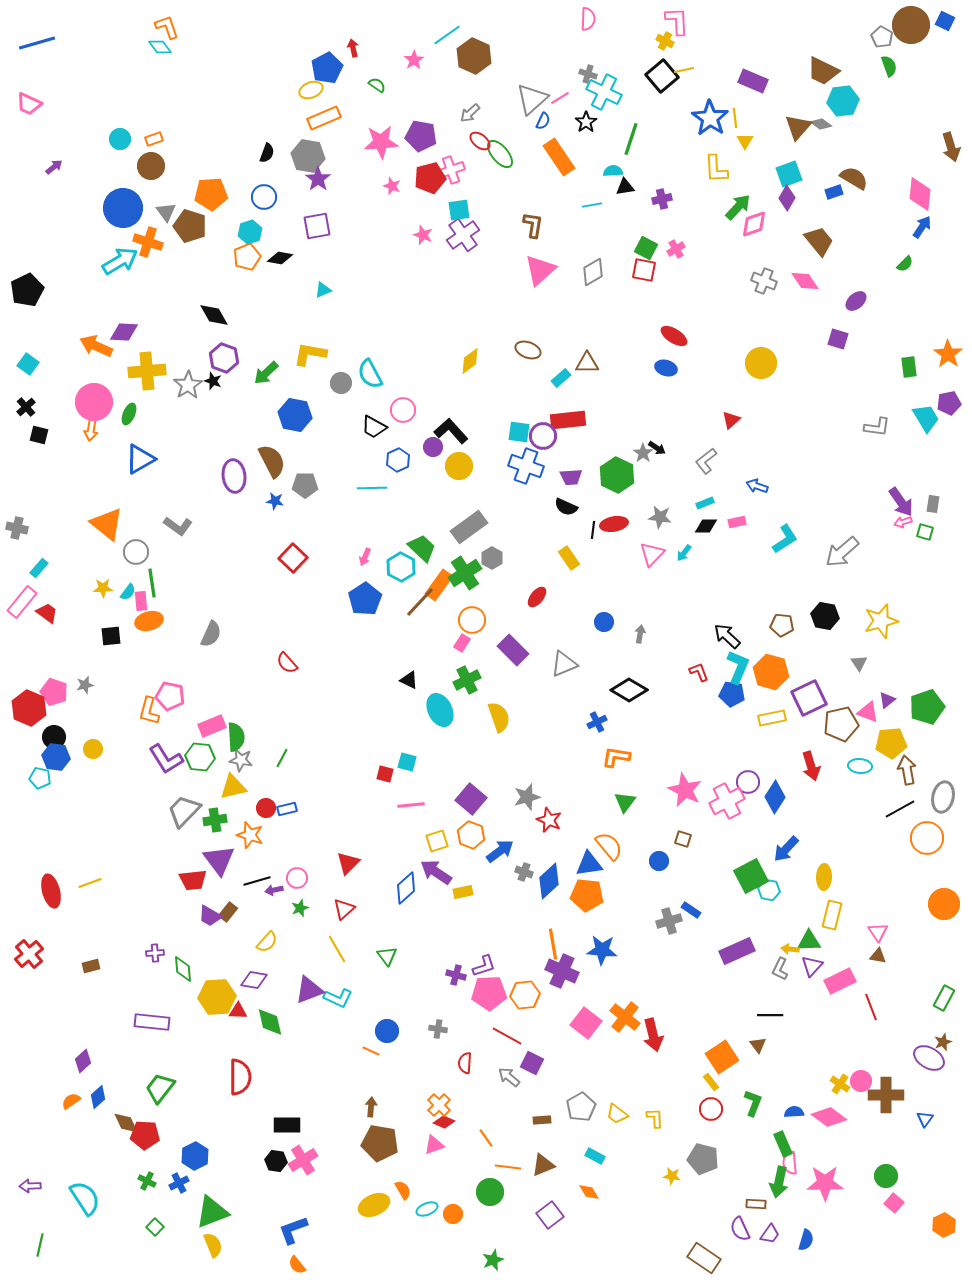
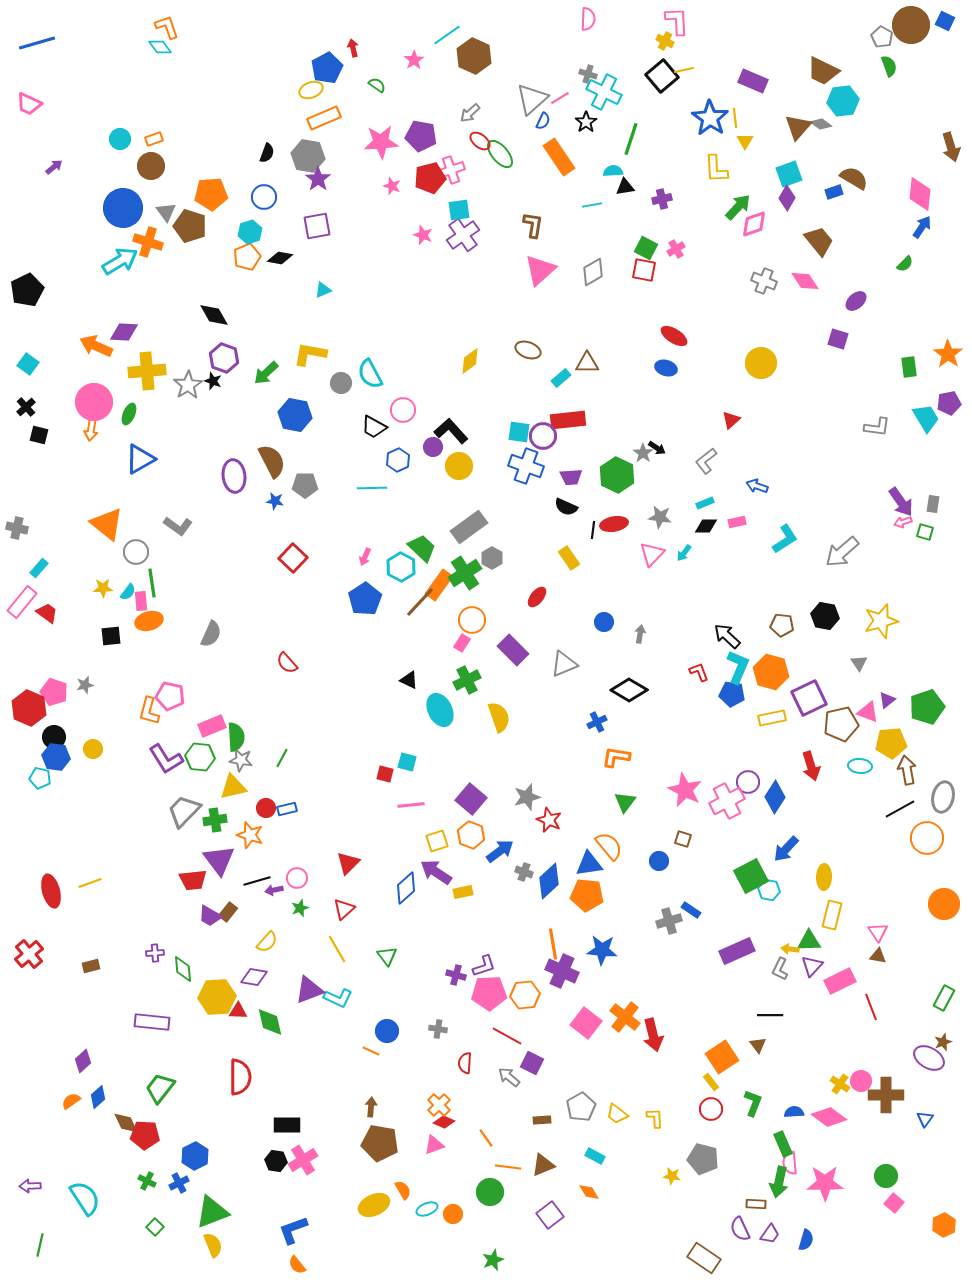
purple diamond at (254, 980): moved 3 px up
